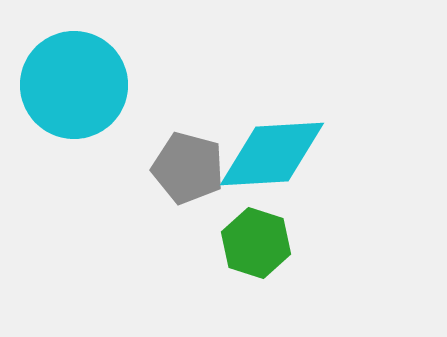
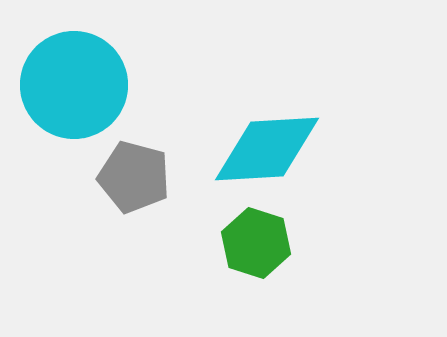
cyan diamond: moved 5 px left, 5 px up
gray pentagon: moved 54 px left, 9 px down
